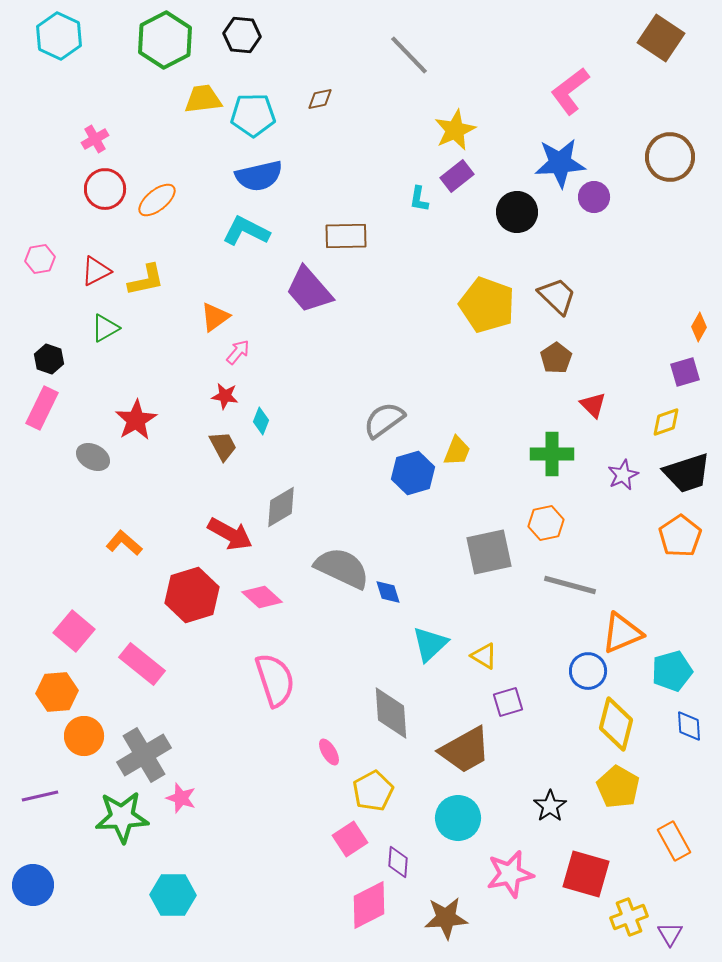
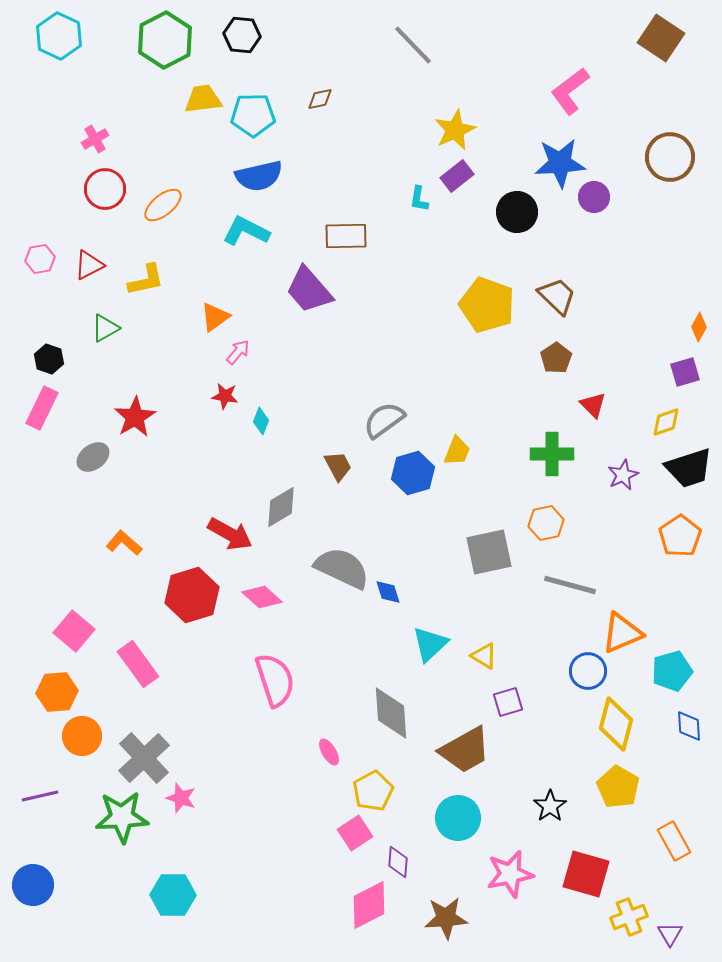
gray line at (409, 55): moved 4 px right, 10 px up
orange ellipse at (157, 200): moved 6 px right, 5 px down
red triangle at (96, 271): moved 7 px left, 6 px up
red star at (136, 420): moved 1 px left, 3 px up
brown trapezoid at (223, 446): moved 115 px right, 20 px down
gray ellipse at (93, 457): rotated 64 degrees counterclockwise
black trapezoid at (687, 473): moved 2 px right, 5 px up
pink rectangle at (142, 664): moved 4 px left; rotated 15 degrees clockwise
orange circle at (84, 736): moved 2 px left
gray cross at (144, 755): moved 3 px down; rotated 12 degrees counterclockwise
pink square at (350, 839): moved 5 px right, 6 px up
